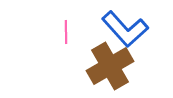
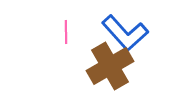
blue L-shape: moved 4 px down
